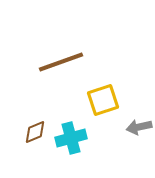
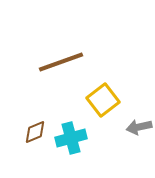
yellow square: rotated 20 degrees counterclockwise
